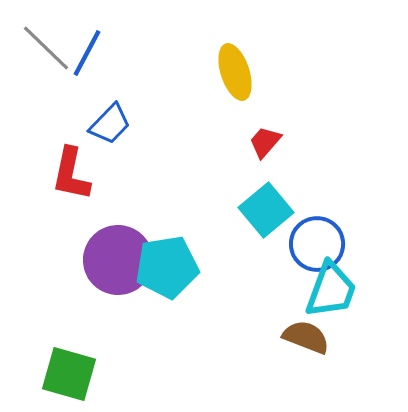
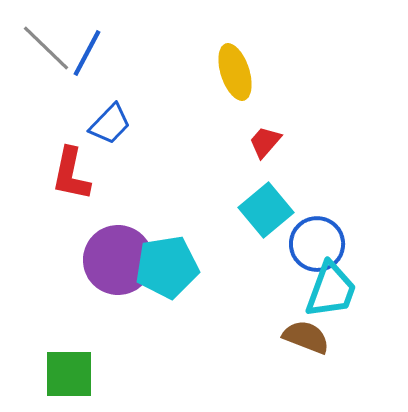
green square: rotated 16 degrees counterclockwise
